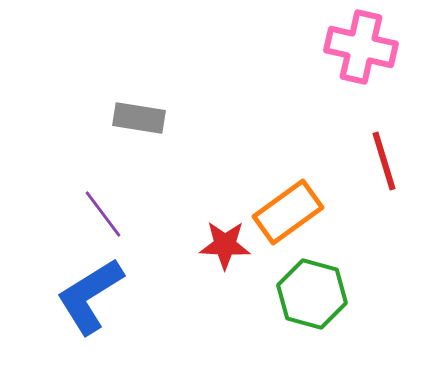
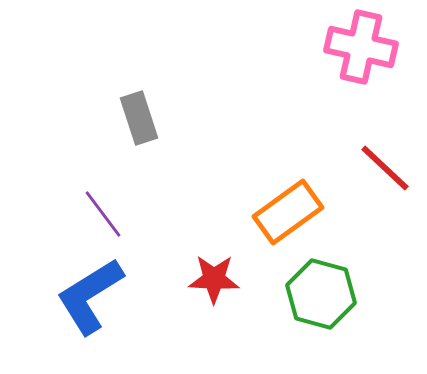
gray rectangle: rotated 63 degrees clockwise
red line: moved 1 px right, 7 px down; rotated 30 degrees counterclockwise
red star: moved 11 px left, 34 px down
green hexagon: moved 9 px right
